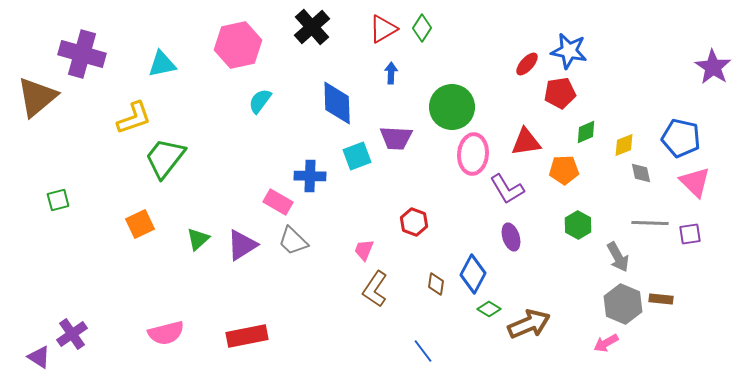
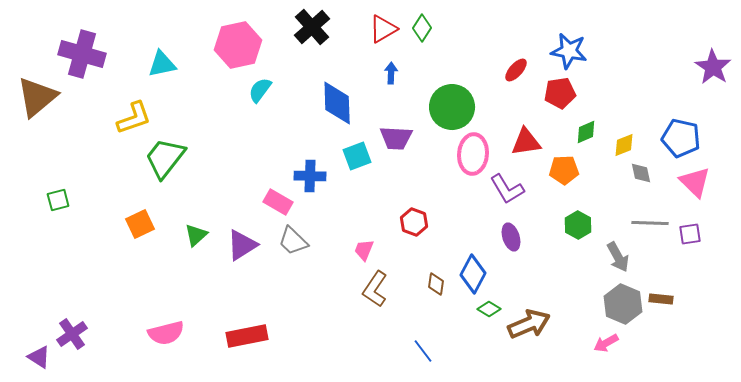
red ellipse at (527, 64): moved 11 px left, 6 px down
cyan semicircle at (260, 101): moved 11 px up
green triangle at (198, 239): moved 2 px left, 4 px up
